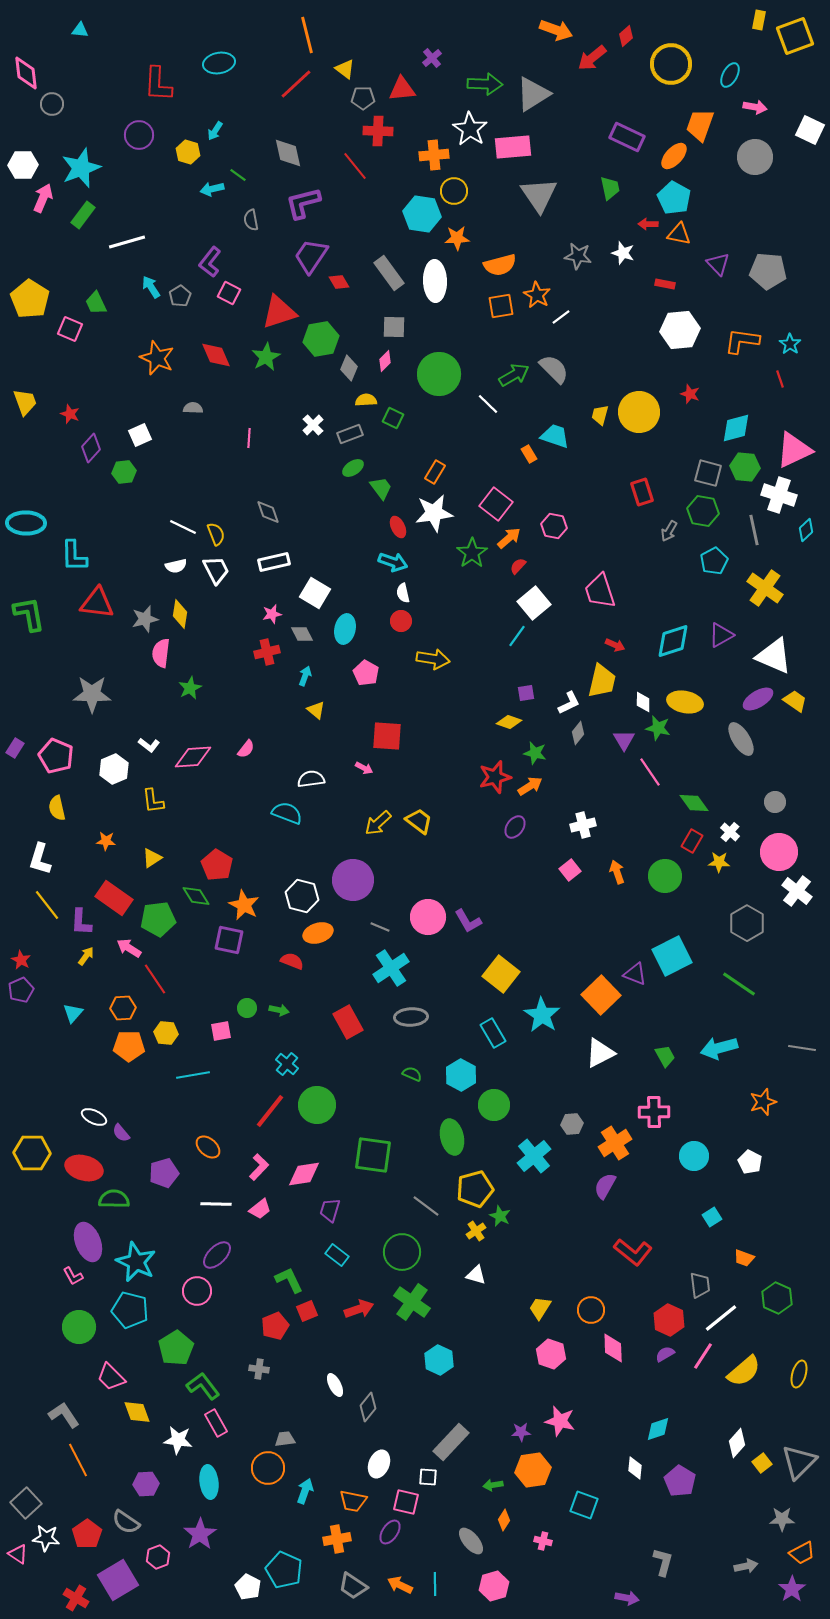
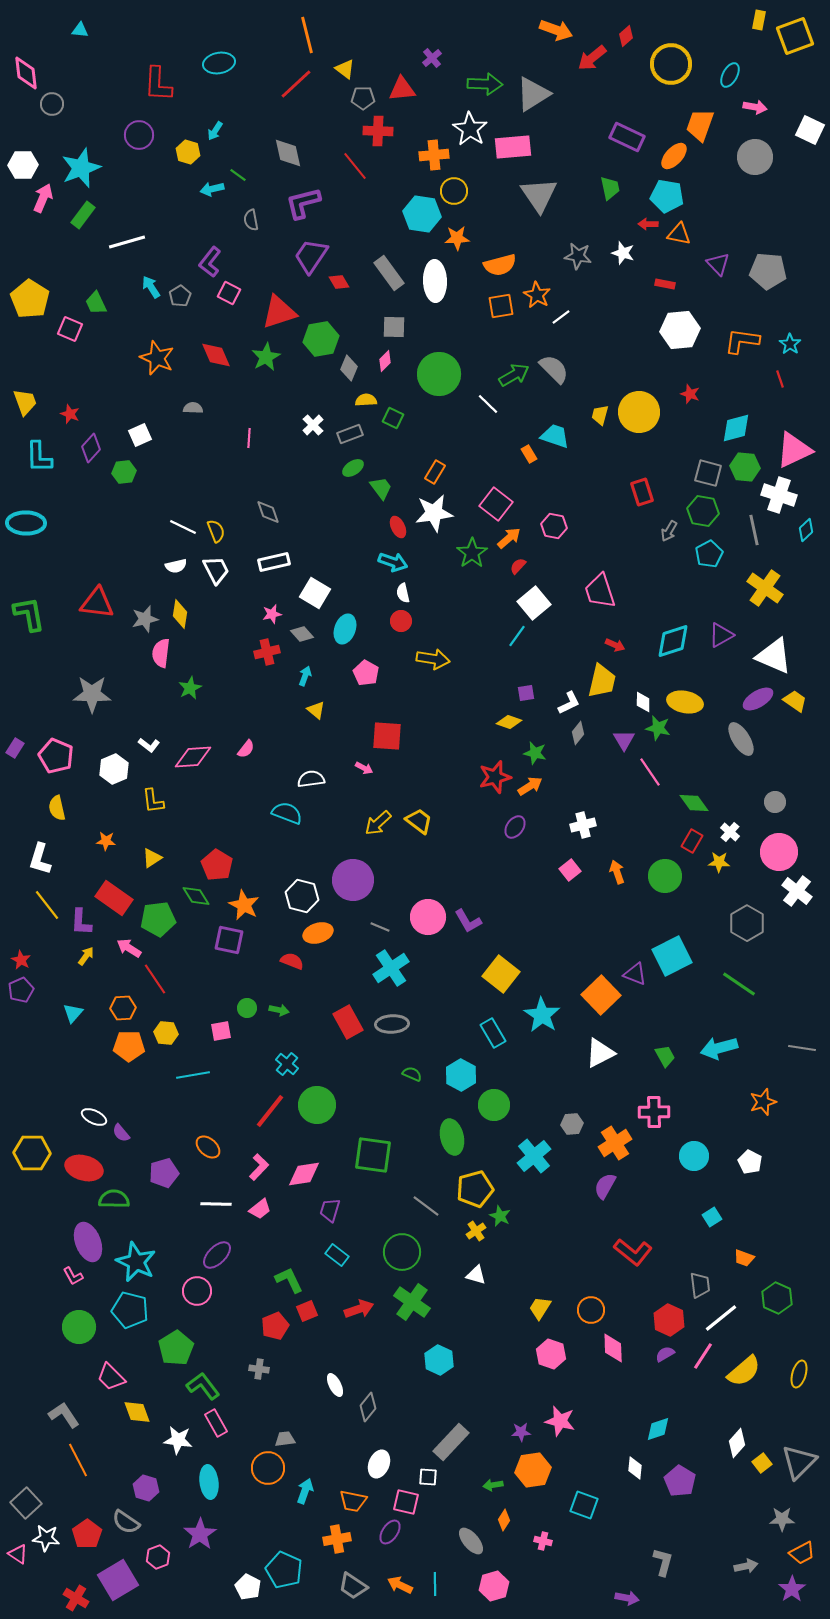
cyan pentagon at (674, 198): moved 7 px left, 2 px up; rotated 20 degrees counterclockwise
yellow semicircle at (216, 534): moved 3 px up
cyan L-shape at (74, 556): moved 35 px left, 99 px up
cyan pentagon at (714, 561): moved 5 px left, 7 px up
cyan ellipse at (345, 629): rotated 8 degrees clockwise
gray diamond at (302, 634): rotated 15 degrees counterclockwise
gray ellipse at (411, 1017): moved 19 px left, 7 px down
purple hexagon at (146, 1484): moved 4 px down; rotated 20 degrees clockwise
